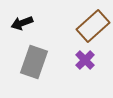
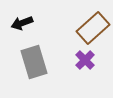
brown rectangle: moved 2 px down
gray rectangle: rotated 36 degrees counterclockwise
